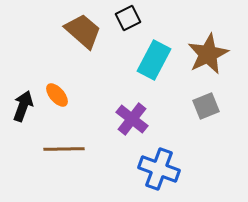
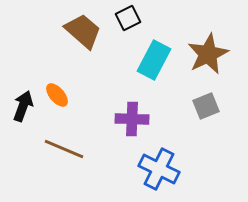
purple cross: rotated 36 degrees counterclockwise
brown line: rotated 24 degrees clockwise
blue cross: rotated 6 degrees clockwise
